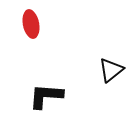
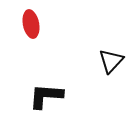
black triangle: moved 9 px up; rotated 8 degrees counterclockwise
